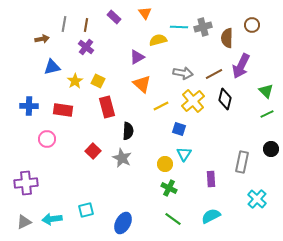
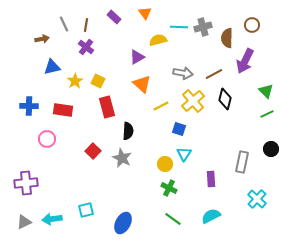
gray line at (64, 24): rotated 35 degrees counterclockwise
purple arrow at (241, 66): moved 4 px right, 5 px up
